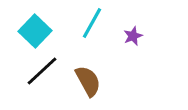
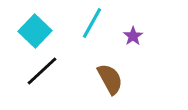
purple star: rotated 12 degrees counterclockwise
brown semicircle: moved 22 px right, 2 px up
